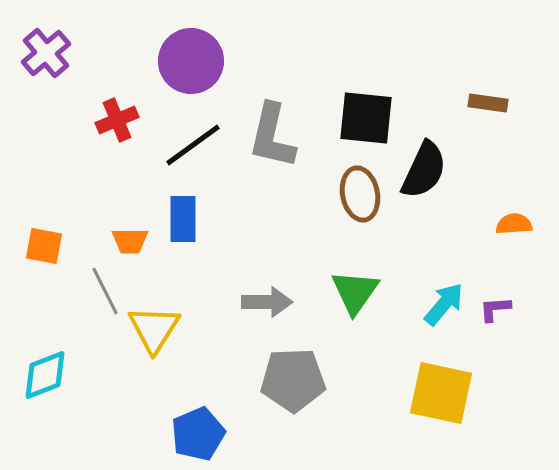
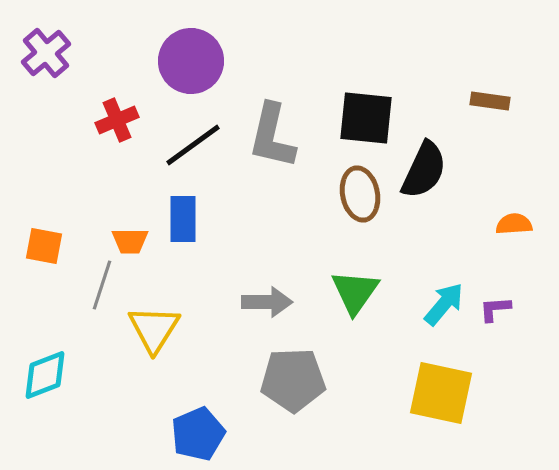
brown rectangle: moved 2 px right, 2 px up
gray line: moved 3 px left, 6 px up; rotated 45 degrees clockwise
